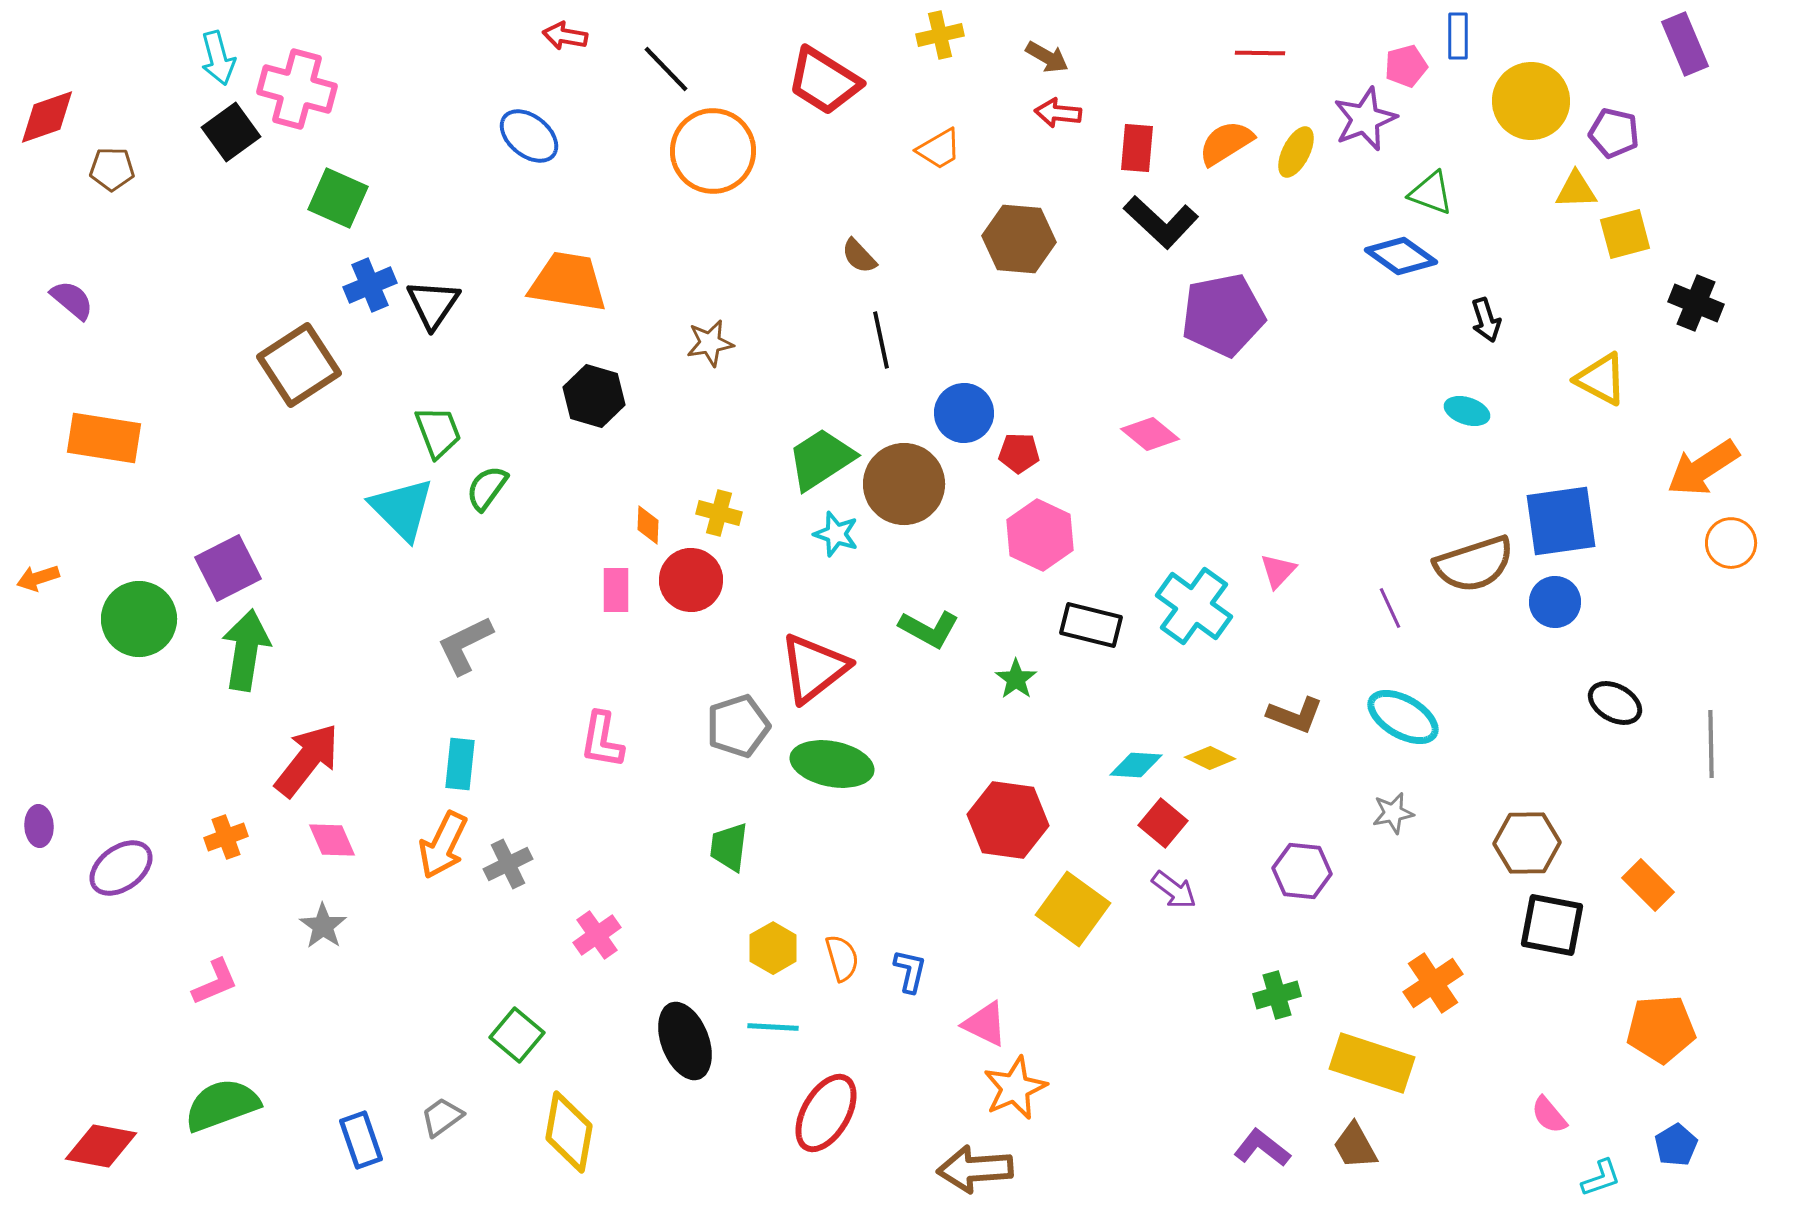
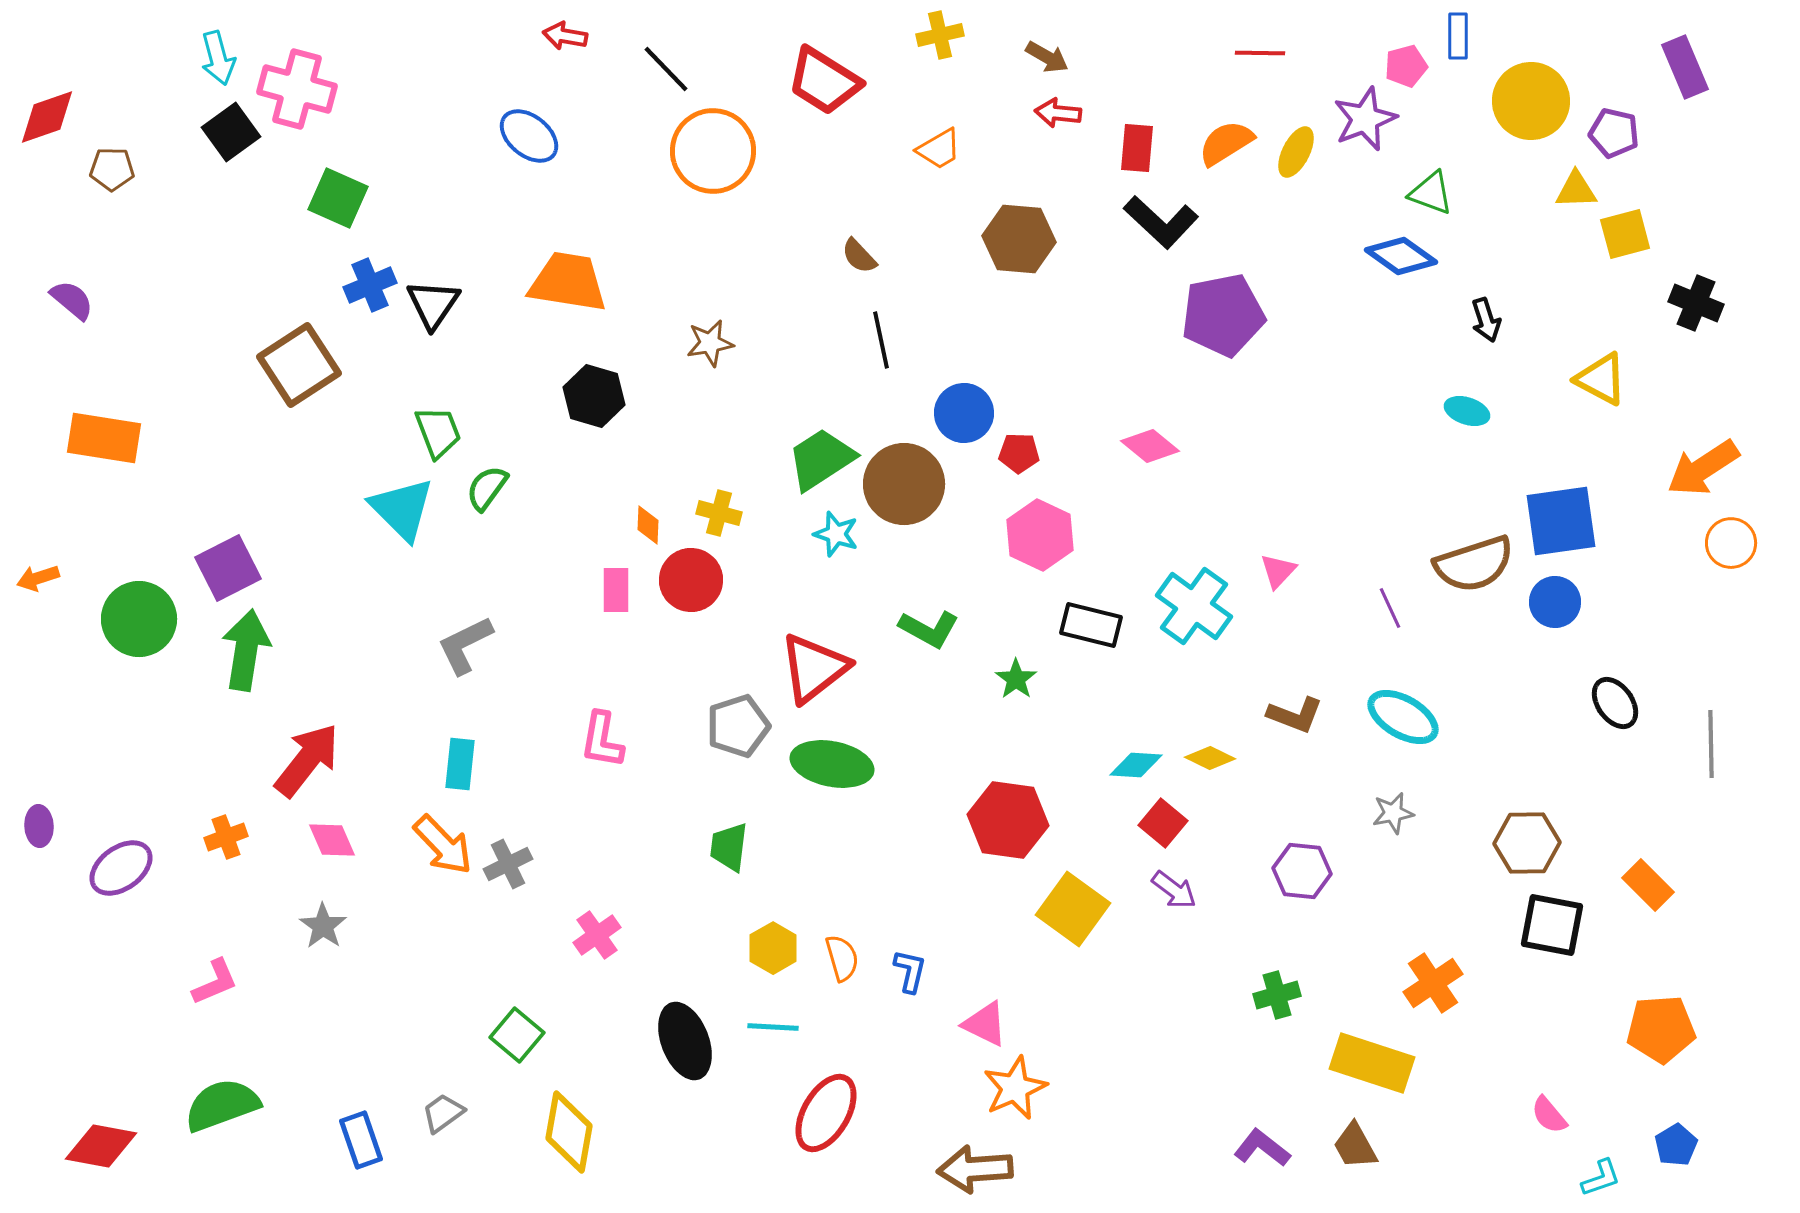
purple rectangle at (1685, 44): moved 23 px down
pink diamond at (1150, 434): moved 12 px down
black ellipse at (1615, 703): rotated 26 degrees clockwise
orange arrow at (443, 845): rotated 70 degrees counterclockwise
gray trapezoid at (442, 1117): moved 1 px right, 4 px up
